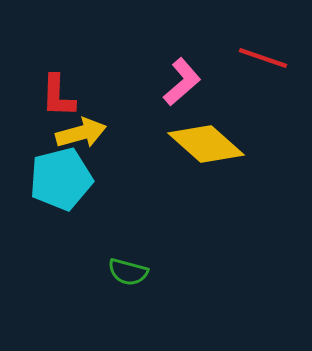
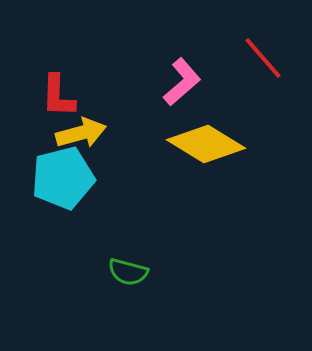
red line: rotated 30 degrees clockwise
yellow diamond: rotated 10 degrees counterclockwise
cyan pentagon: moved 2 px right, 1 px up
